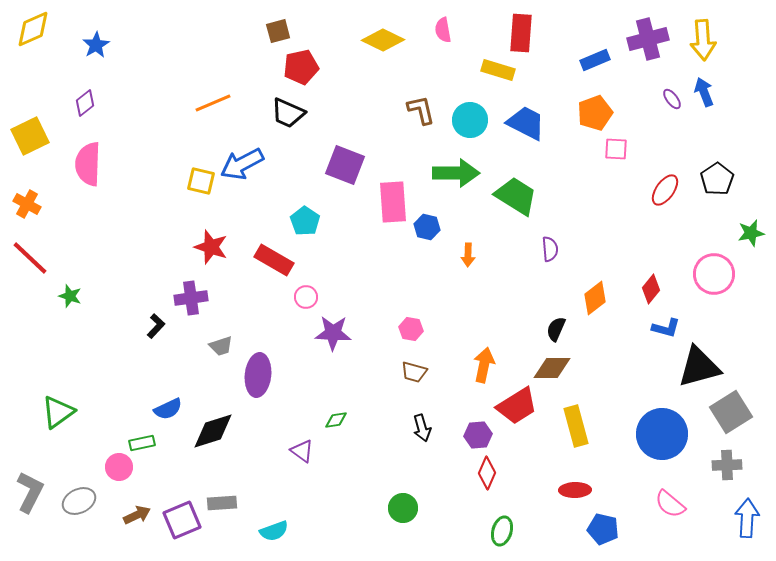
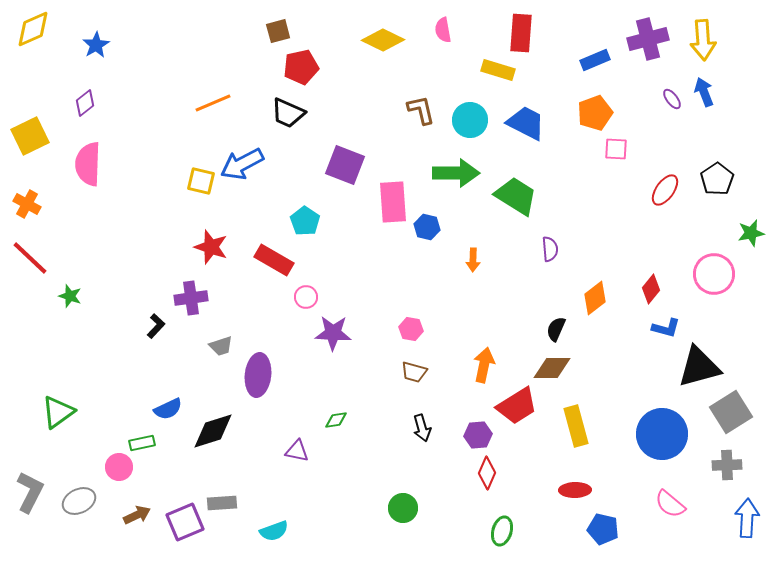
orange arrow at (468, 255): moved 5 px right, 5 px down
purple triangle at (302, 451): moved 5 px left; rotated 25 degrees counterclockwise
purple square at (182, 520): moved 3 px right, 2 px down
